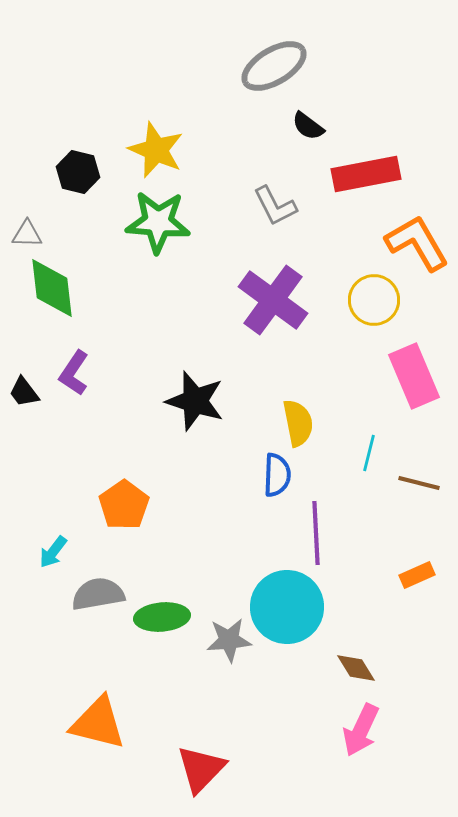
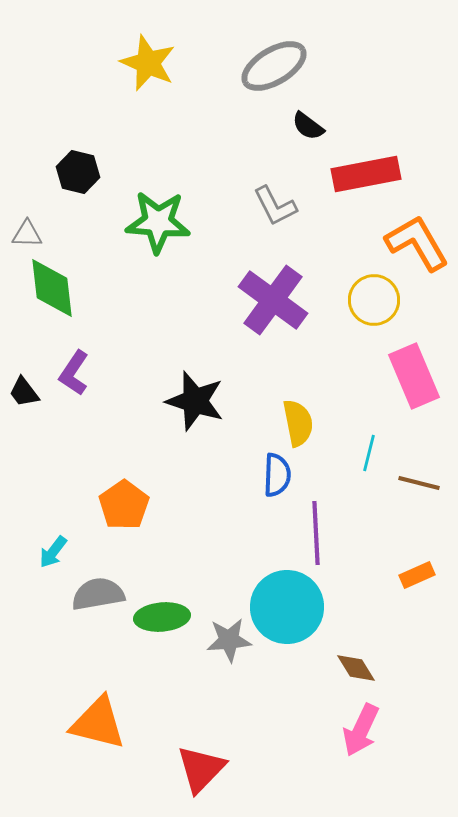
yellow star: moved 8 px left, 87 px up
